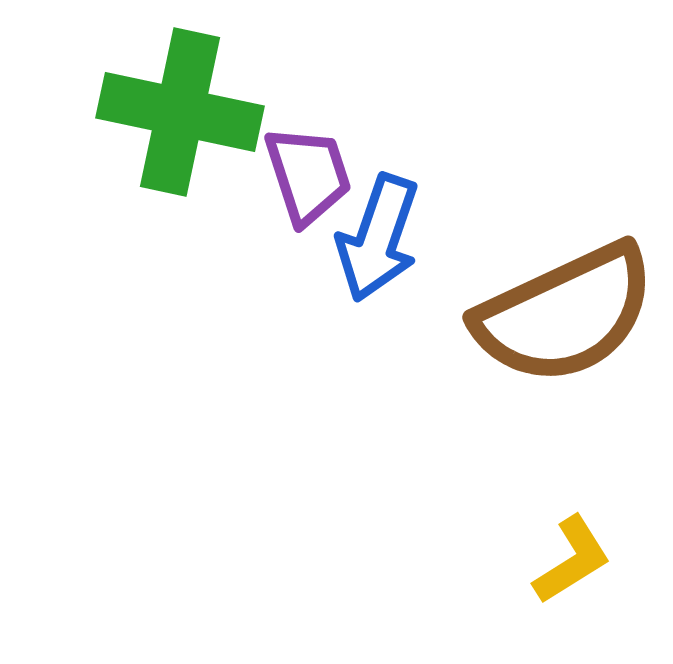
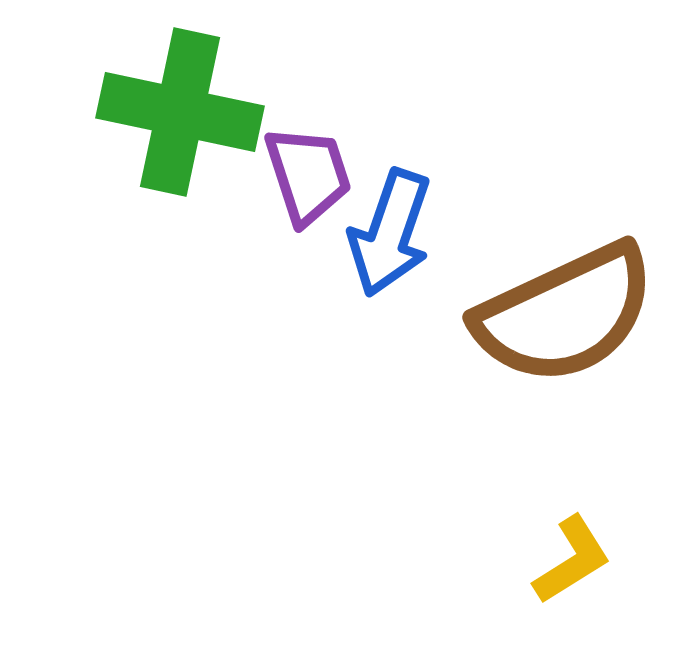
blue arrow: moved 12 px right, 5 px up
